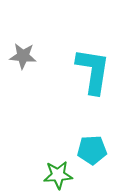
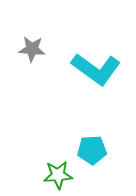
gray star: moved 9 px right, 7 px up
cyan L-shape: moved 3 px right, 2 px up; rotated 117 degrees clockwise
